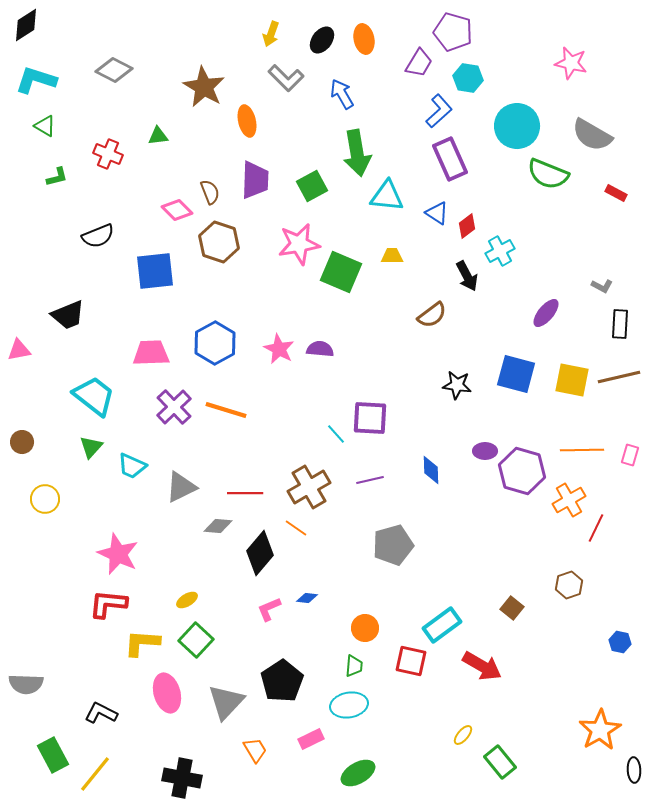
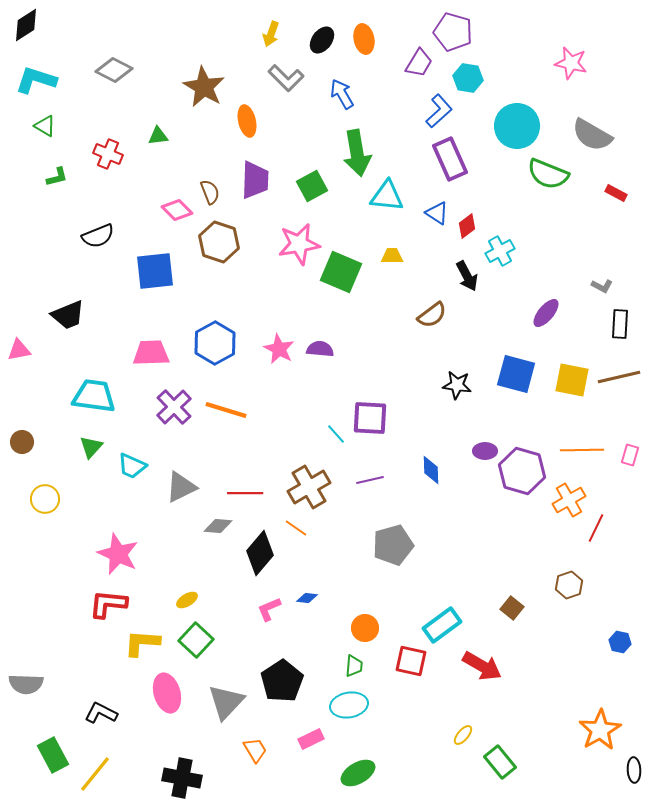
cyan trapezoid at (94, 396): rotated 30 degrees counterclockwise
